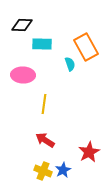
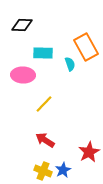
cyan rectangle: moved 1 px right, 9 px down
yellow line: rotated 36 degrees clockwise
